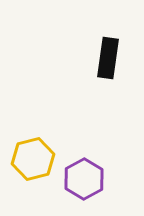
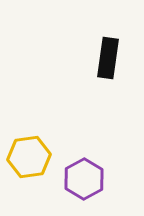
yellow hexagon: moved 4 px left, 2 px up; rotated 6 degrees clockwise
